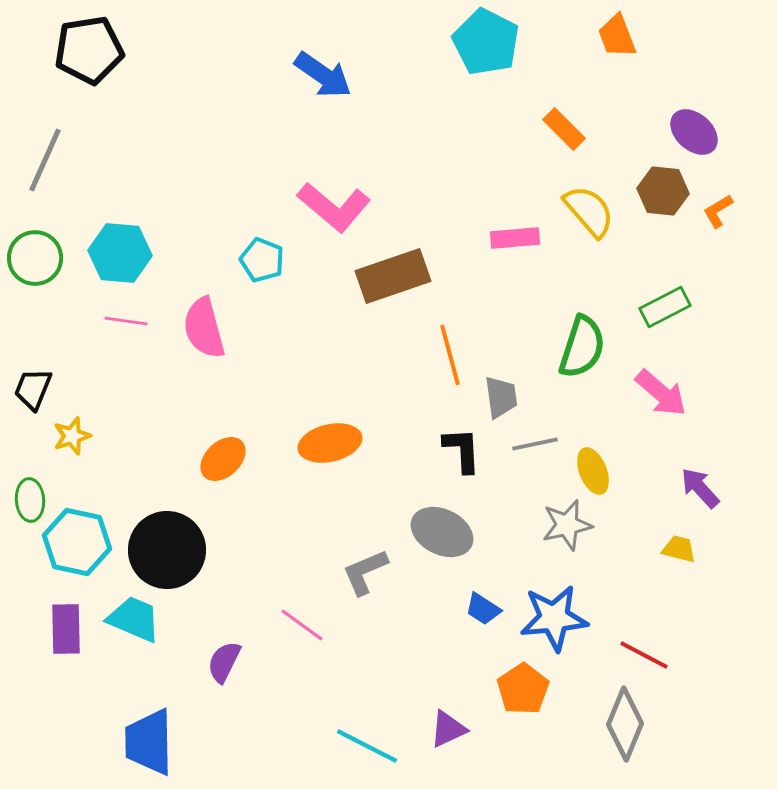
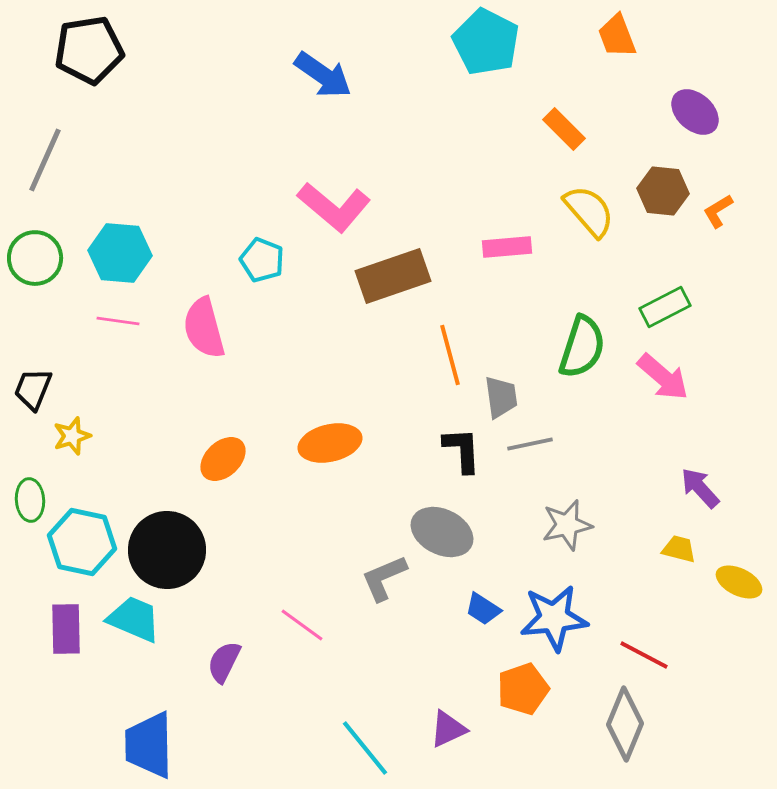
purple ellipse at (694, 132): moved 1 px right, 20 px up
pink rectangle at (515, 238): moved 8 px left, 9 px down
pink line at (126, 321): moved 8 px left
pink arrow at (661, 393): moved 2 px right, 16 px up
gray line at (535, 444): moved 5 px left
yellow ellipse at (593, 471): moved 146 px right, 111 px down; rotated 42 degrees counterclockwise
cyan hexagon at (77, 542): moved 5 px right
gray L-shape at (365, 572): moved 19 px right, 6 px down
orange pentagon at (523, 689): rotated 15 degrees clockwise
blue trapezoid at (149, 742): moved 3 px down
cyan line at (367, 746): moved 2 px left, 2 px down; rotated 24 degrees clockwise
